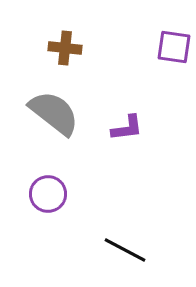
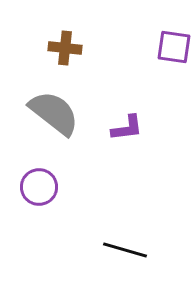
purple circle: moved 9 px left, 7 px up
black line: rotated 12 degrees counterclockwise
